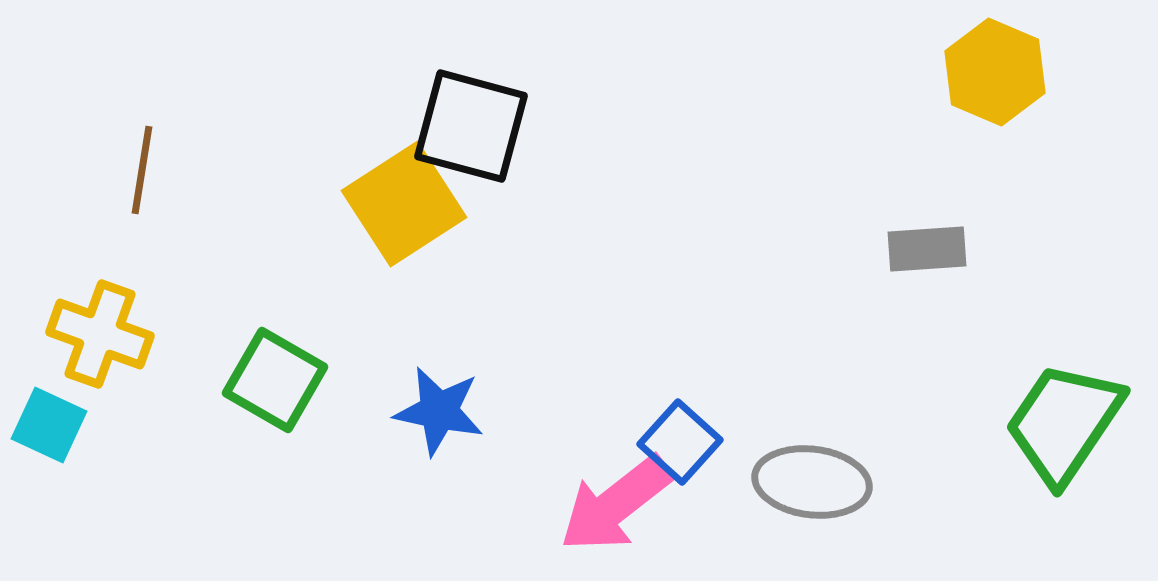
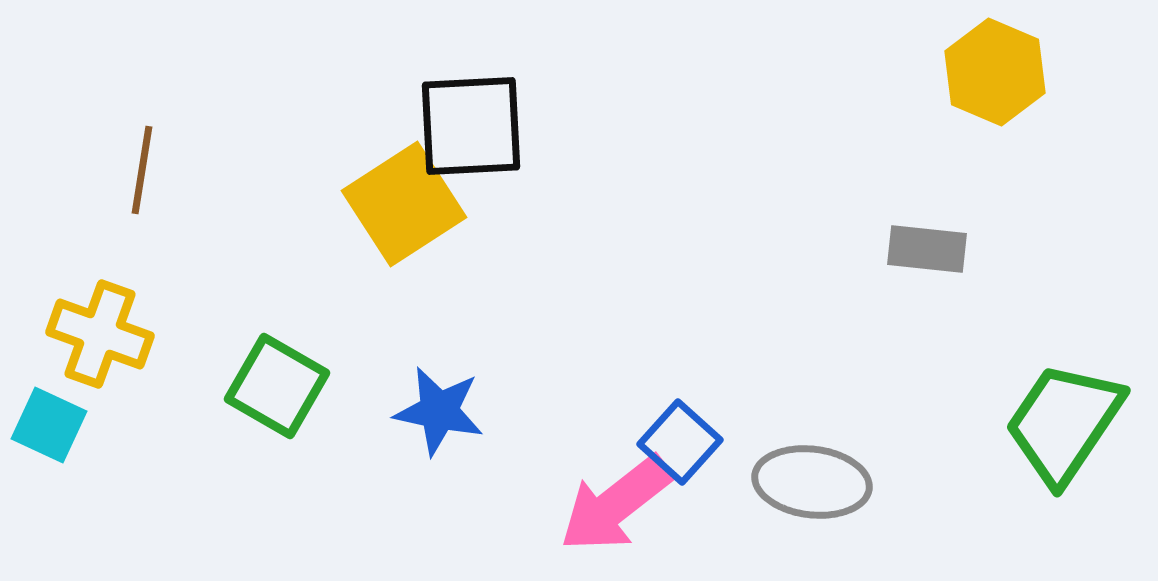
black square: rotated 18 degrees counterclockwise
gray rectangle: rotated 10 degrees clockwise
green square: moved 2 px right, 6 px down
